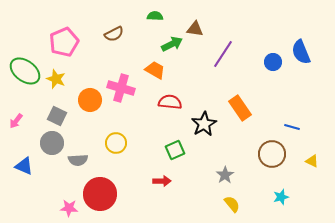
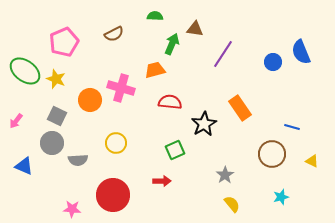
green arrow: rotated 40 degrees counterclockwise
orange trapezoid: rotated 45 degrees counterclockwise
red circle: moved 13 px right, 1 px down
pink star: moved 3 px right, 1 px down
